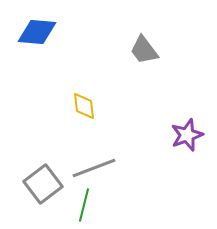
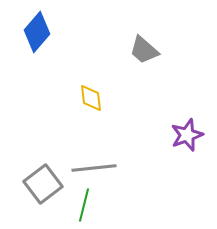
blue diamond: rotated 54 degrees counterclockwise
gray trapezoid: rotated 12 degrees counterclockwise
yellow diamond: moved 7 px right, 8 px up
gray line: rotated 15 degrees clockwise
